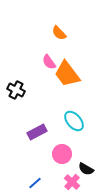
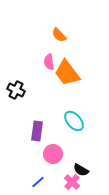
orange semicircle: moved 2 px down
pink semicircle: rotated 28 degrees clockwise
orange trapezoid: moved 1 px up
purple rectangle: moved 1 px up; rotated 54 degrees counterclockwise
pink circle: moved 9 px left
black semicircle: moved 5 px left, 1 px down
blue line: moved 3 px right, 1 px up
